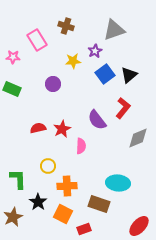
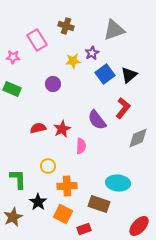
purple star: moved 3 px left, 2 px down
